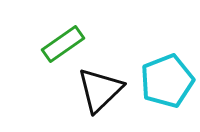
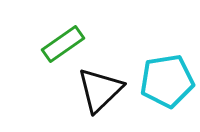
cyan pentagon: rotated 12 degrees clockwise
